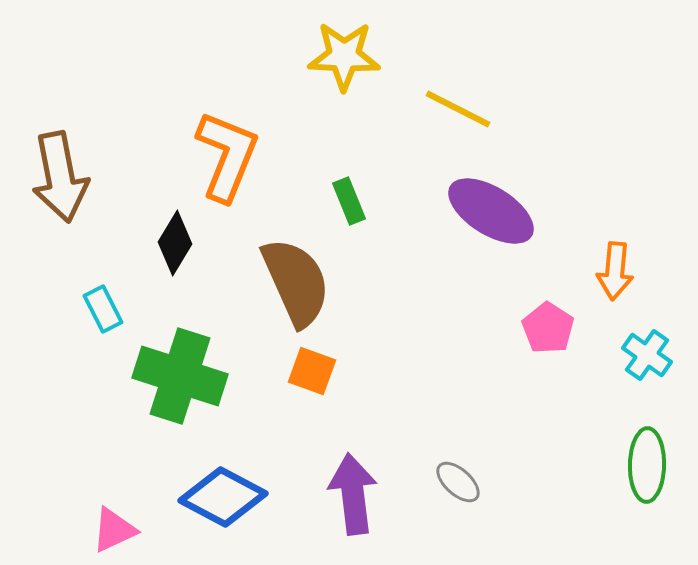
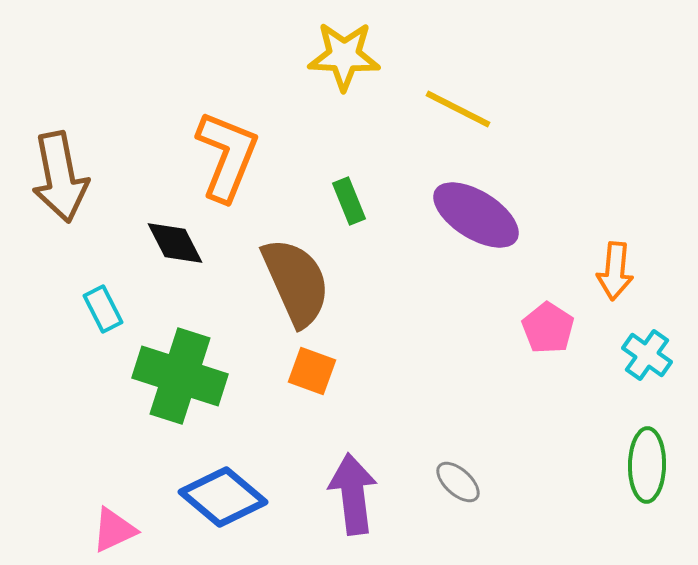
purple ellipse: moved 15 px left, 4 px down
black diamond: rotated 58 degrees counterclockwise
blue diamond: rotated 12 degrees clockwise
